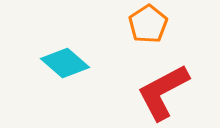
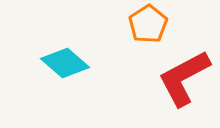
red L-shape: moved 21 px right, 14 px up
